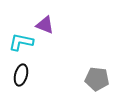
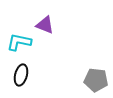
cyan L-shape: moved 2 px left
gray pentagon: moved 1 px left, 1 px down
